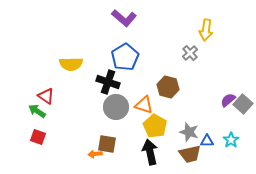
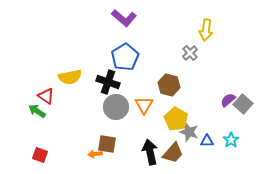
yellow semicircle: moved 1 px left, 13 px down; rotated 10 degrees counterclockwise
brown hexagon: moved 1 px right, 2 px up
orange triangle: rotated 42 degrees clockwise
yellow pentagon: moved 21 px right, 7 px up
red square: moved 2 px right, 18 px down
brown trapezoid: moved 17 px left, 1 px up; rotated 35 degrees counterclockwise
